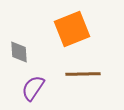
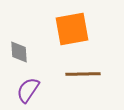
orange square: rotated 12 degrees clockwise
purple semicircle: moved 5 px left, 2 px down
